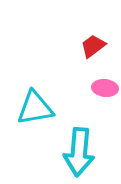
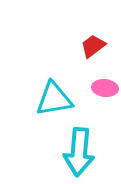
cyan triangle: moved 19 px right, 9 px up
